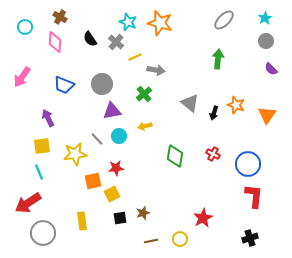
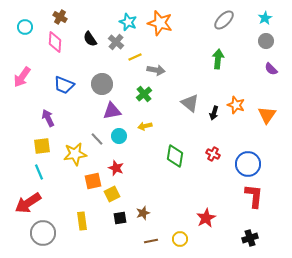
red star at (116, 168): rotated 28 degrees clockwise
red star at (203, 218): moved 3 px right
